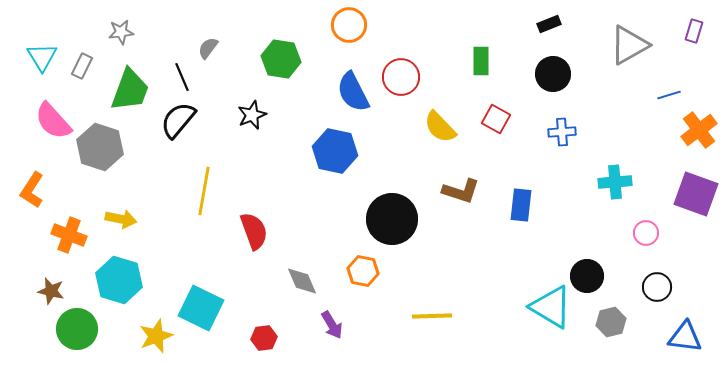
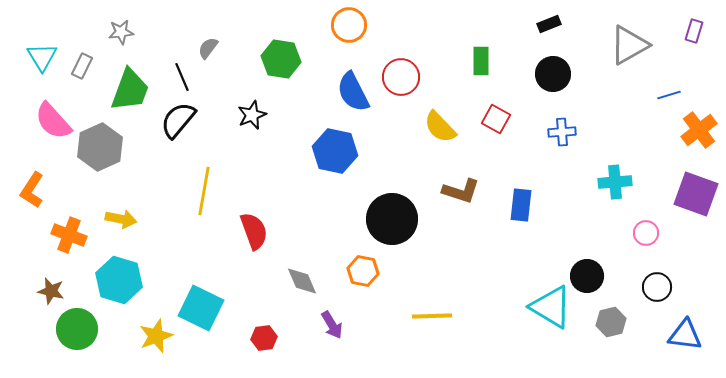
gray hexagon at (100, 147): rotated 18 degrees clockwise
blue triangle at (685, 337): moved 2 px up
